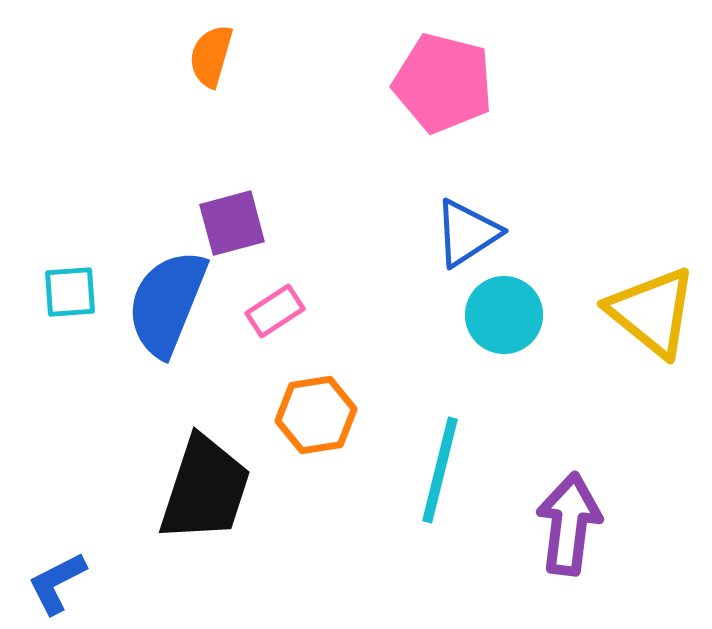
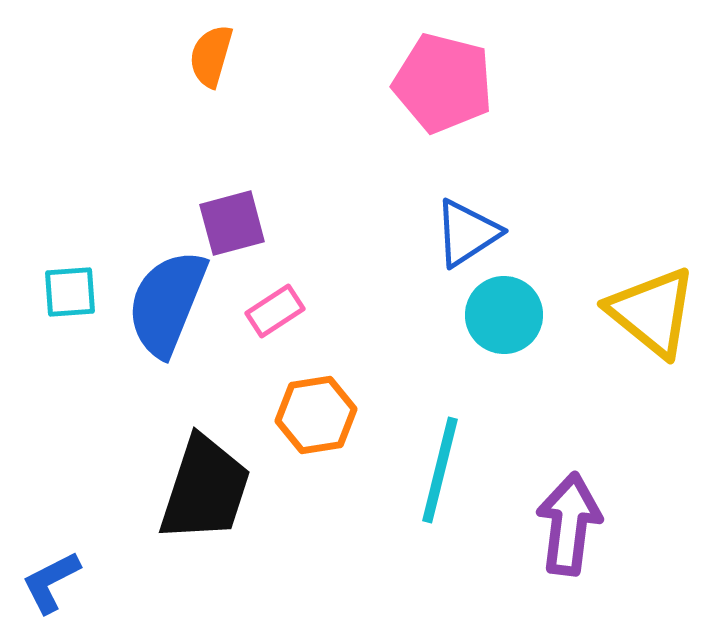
blue L-shape: moved 6 px left, 1 px up
